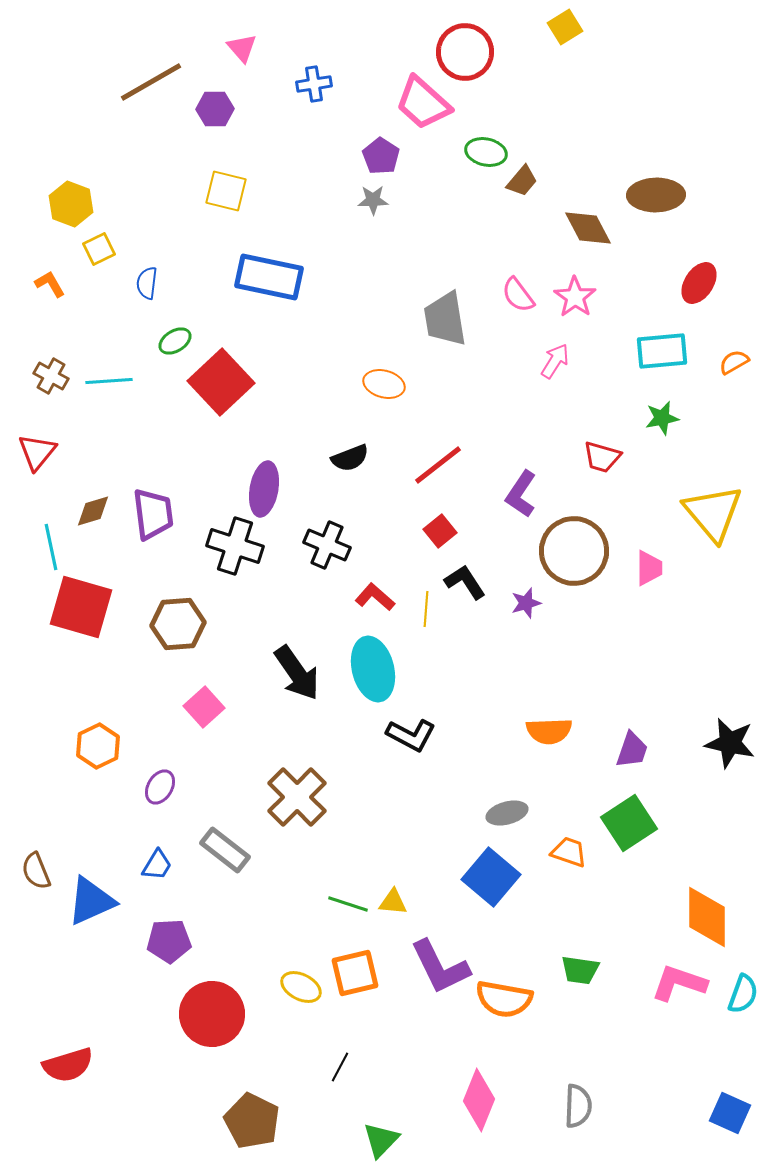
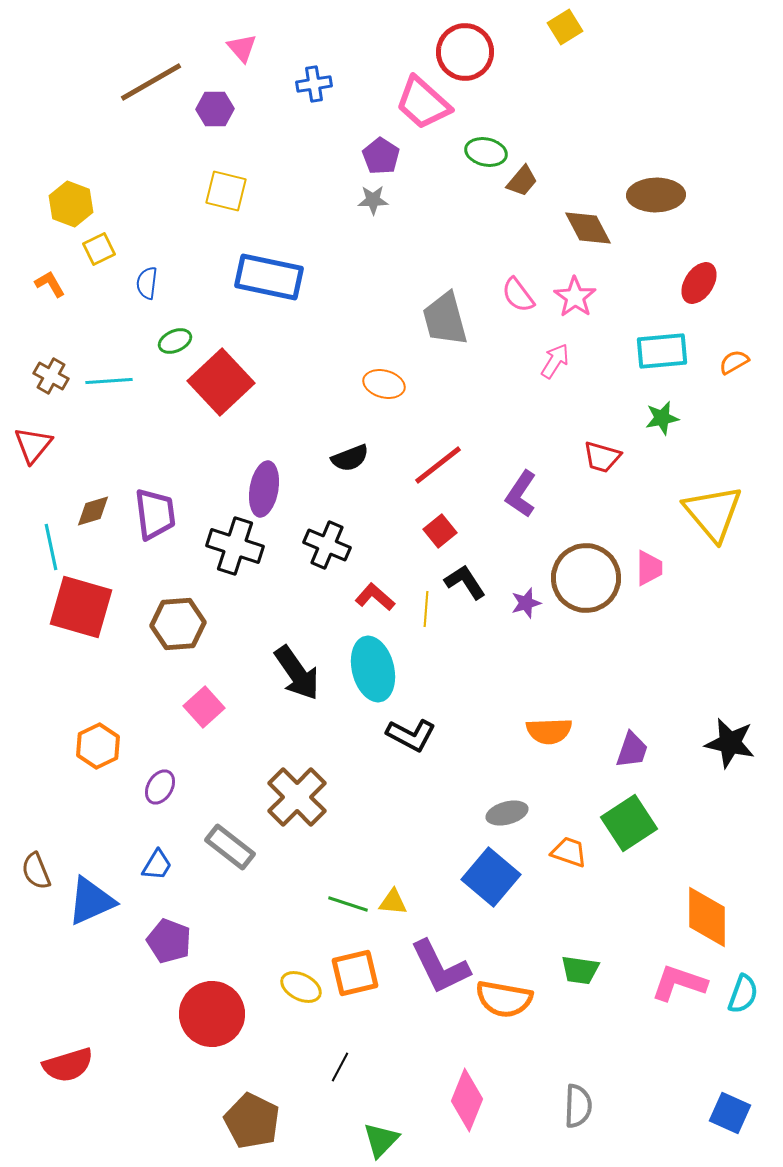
gray trapezoid at (445, 319): rotated 6 degrees counterclockwise
green ellipse at (175, 341): rotated 8 degrees clockwise
red triangle at (37, 452): moved 4 px left, 7 px up
purple trapezoid at (153, 514): moved 2 px right
brown circle at (574, 551): moved 12 px right, 27 px down
gray rectangle at (225, 850): moved 5 px right, 3 px up
purple pentagon at (169, 941): rotated 24 degrees clockwise
pink diamond at (479, 1100): moved 12 px left
